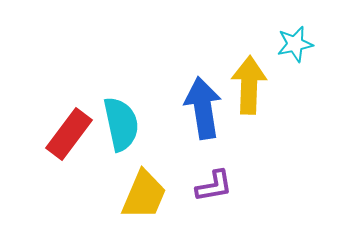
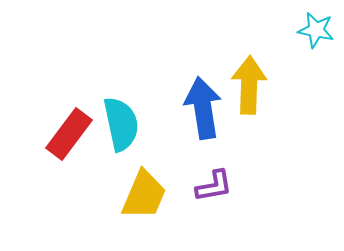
cyan star: moved 21 px right, 14 px up; rotated 24 degrees clockwise
